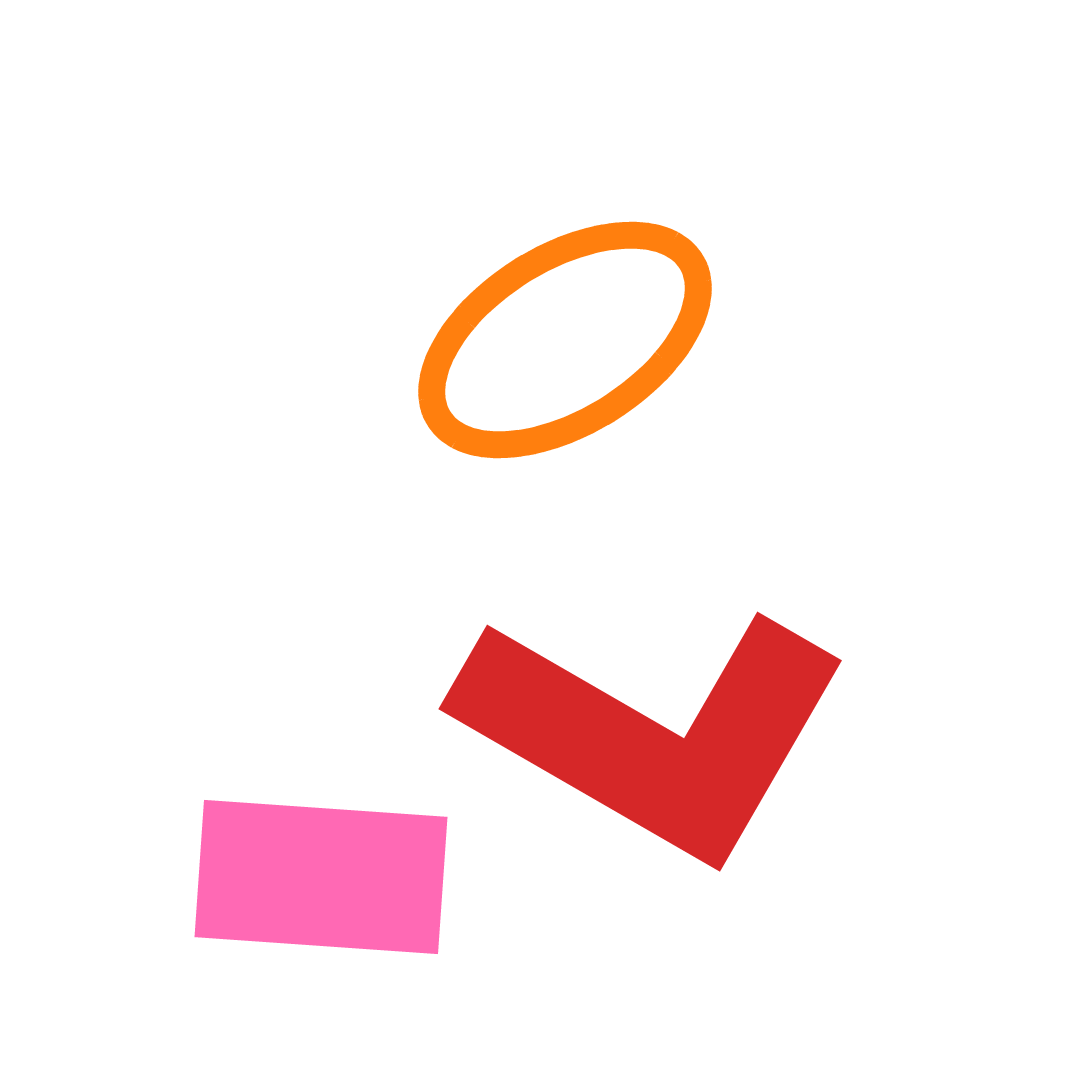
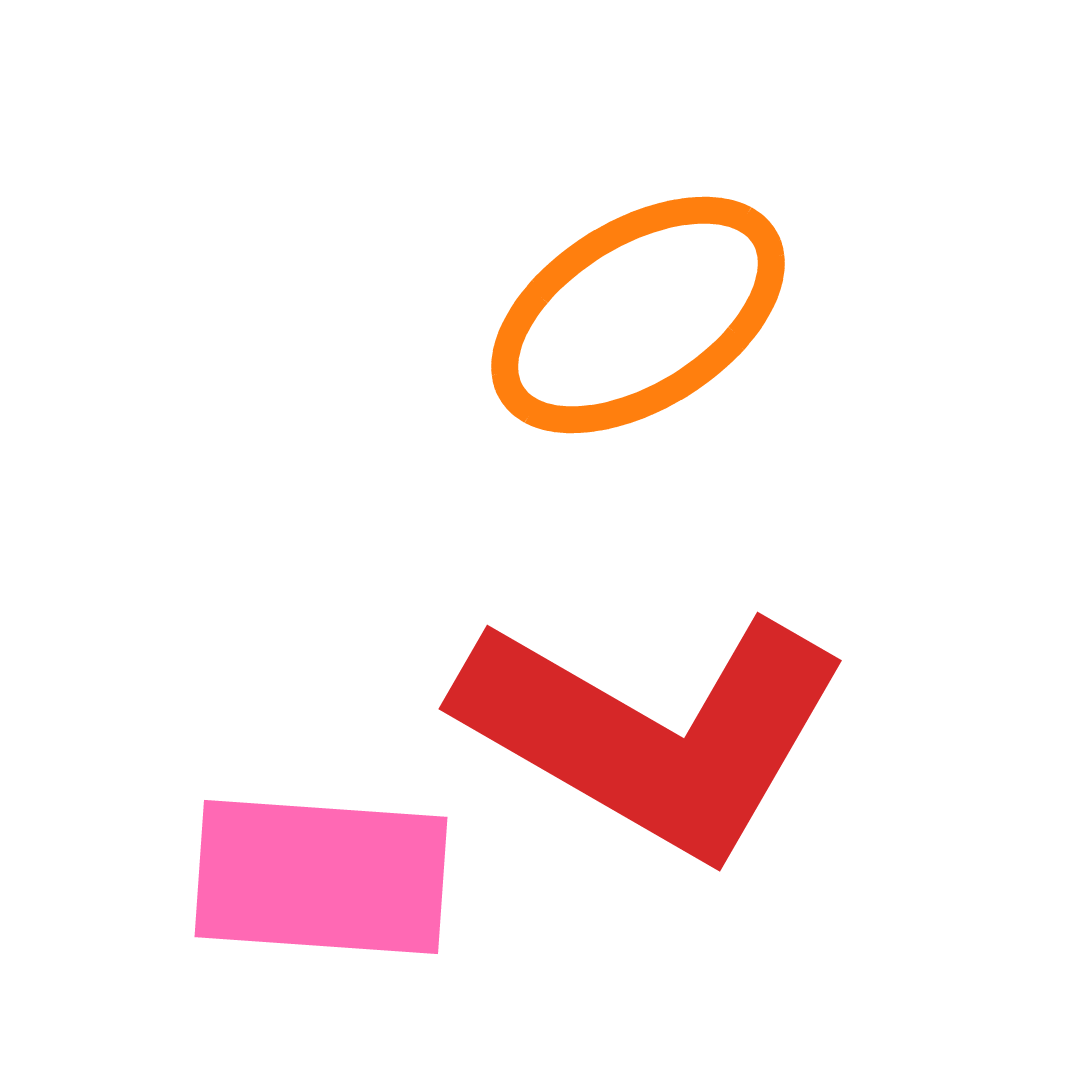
orange ellipse: moved 73 px right, 25 px up
